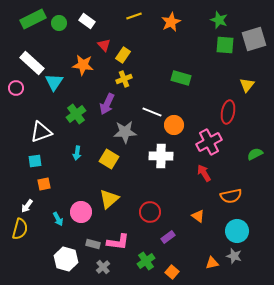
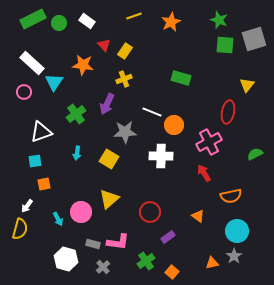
yellow rectangle at (123, 55): moved 2 px right, 4 px up
pink circle at (16, 88): moved 8 px right, 4 px down
gray star at (234, 256): rotated 21 degrees clockwise
